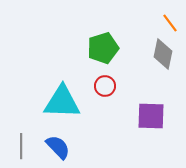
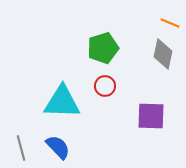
orange line: rotated 30 degrees counterclockwise
gray line: moved 2 px down; rotated 15 degrees counterclockwise
